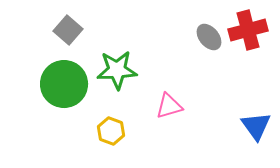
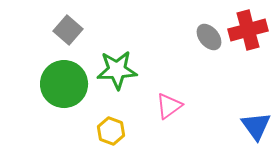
pink triangle: rotated 20 degrees counterclockwise
